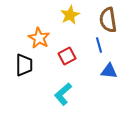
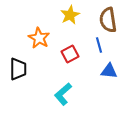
red square: moved 3 px right, 2 px up
black trapezoid: moved 6 px left, 4 px down
